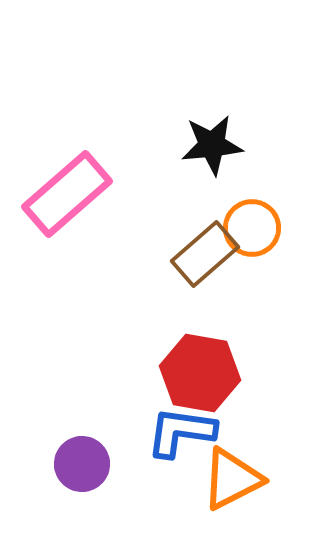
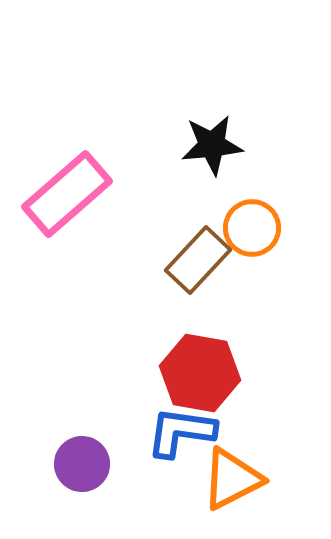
brown rectangle: moved 7 px left, 6 px down; rotated 6 degrees counterclockwise
